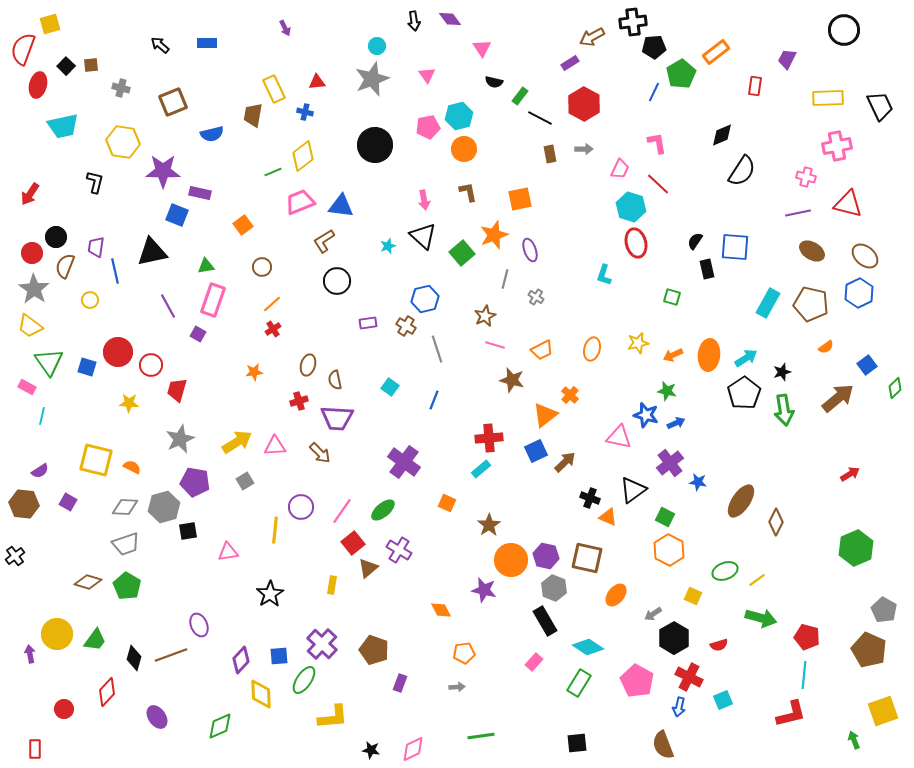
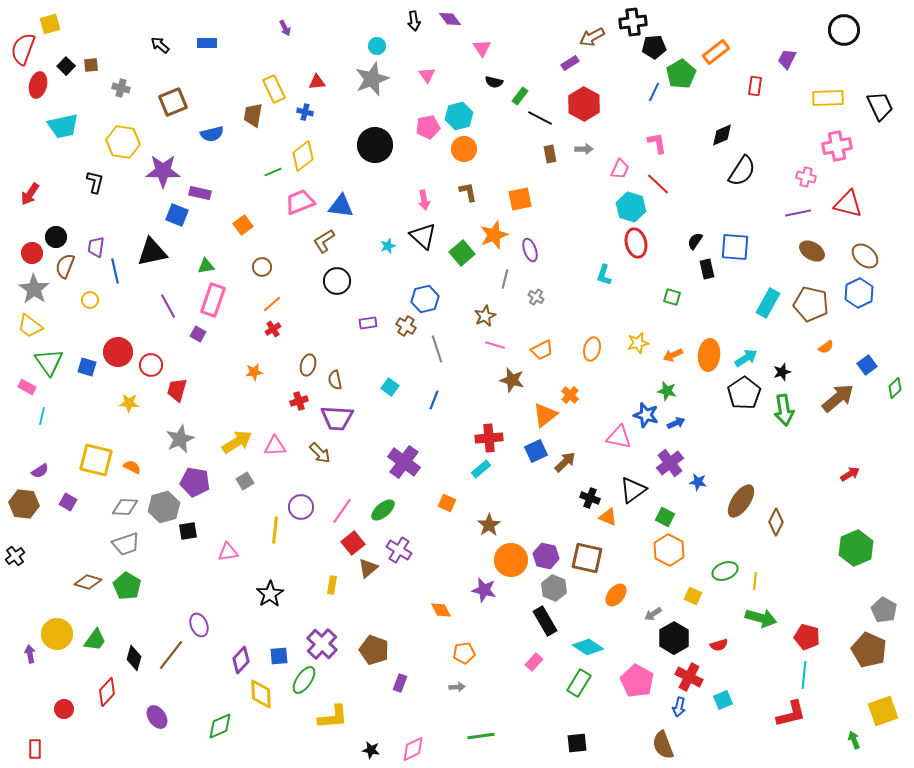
yellow line at (757, 580): moved 2 px left, 1 px down; rotated 48 degrees counterclockwise
brown line at (171, 655): rotated 32 degrees counterclockwise
